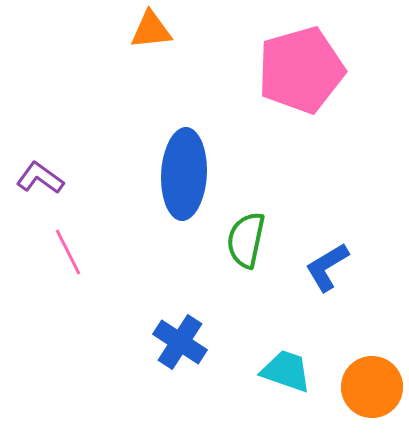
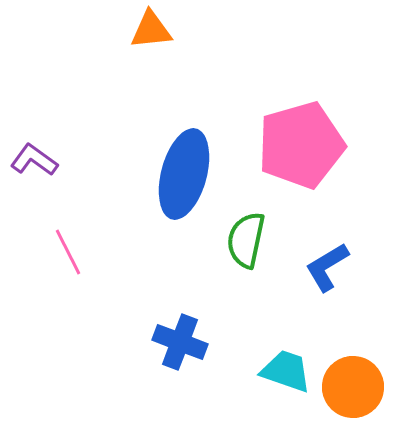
pink pentagon: moved 75 px down
blue ellipse: rotated 12 degrees clockwise
purple L-shape: moved 6 px left, 18 px up
blue cross: rotated 12 degrees counterclockwise
orange circle: moved 19 px left
